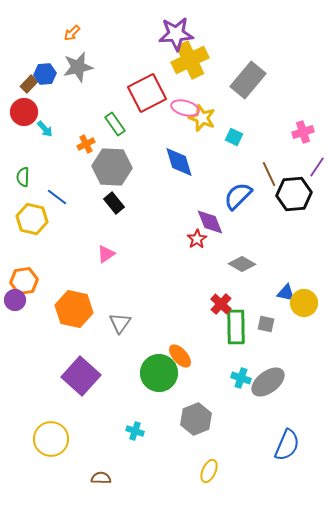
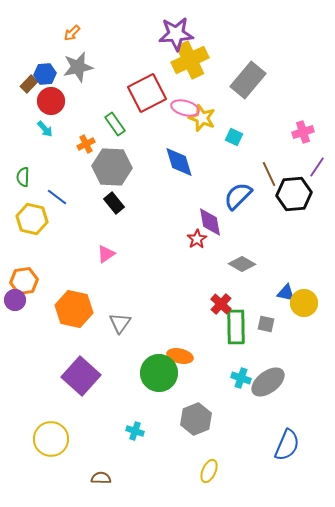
red circle at (24, 112): moved 27 px right, 11 px up
purple diamond at (210, 222): rotated 12 degrees clockwise
orange ellipse at (180, 356): rotated 35 degrees counterclockwise
